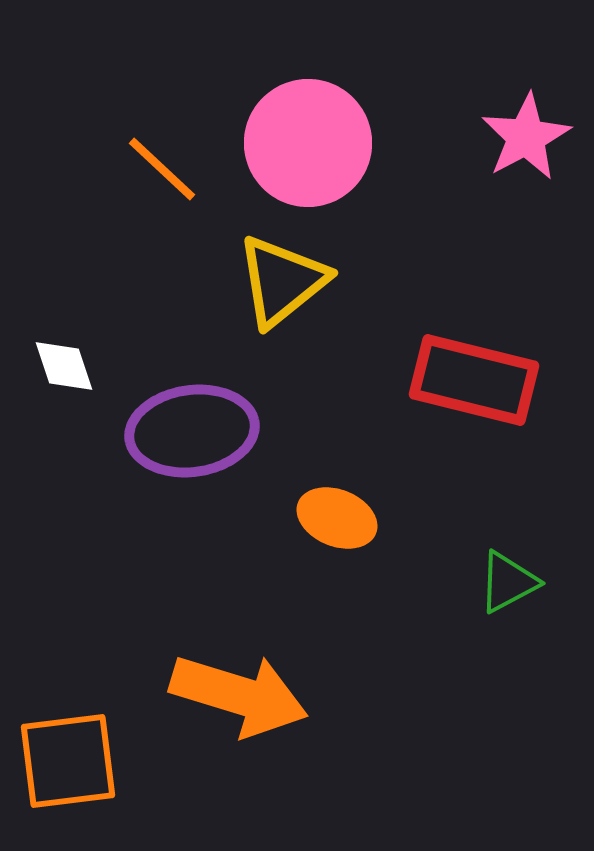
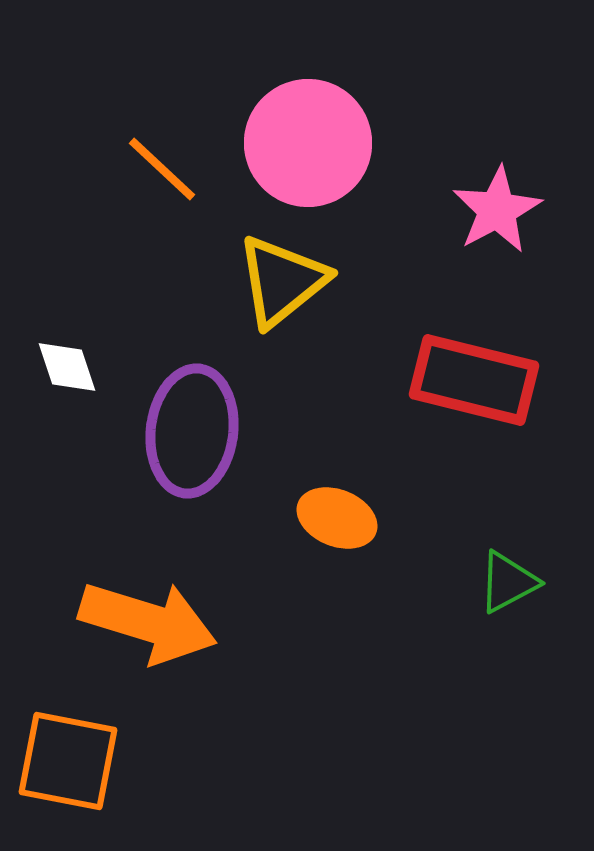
pink star: moved 29 px left, 73 px down
white diamond: moved 3 px right, 1 px down
purple ellipse: rotated 75 degrees counterclockwise
orange arrow: moved 91 px left, 73 px up
orange square: rotated 18 degrees clockwise
